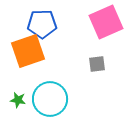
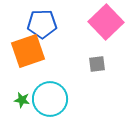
pink square: rotated 20 degrees counterclockwise
green star: moved 4 px right
